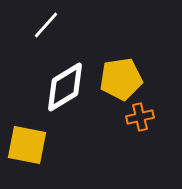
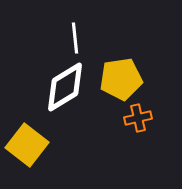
white line: moved 29 px right, 13 px down; rotated 48 degrees counterclockwise
orange cross: moved 2 px left, 1 px down
yellow square: rotated 27 degrees clockwise
